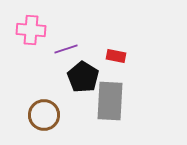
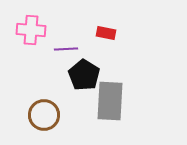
purple line: rotated 15 degrees clockwise
red rectangle: moved 10 px left, 23 px up
black pentagon: moved 1 px right, 2 px up
